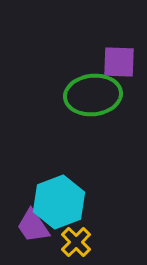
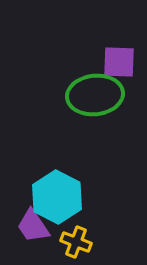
green ellipse: moved 2 px right
cyan hexagon: moved 2 px left, 5 px up; rotated 12 degrees counterclockwise
yellow cross: rotated 24 degrees counterclockwise
